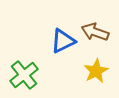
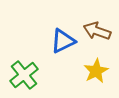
brown arrow: moved 2 px right, 1 px up
